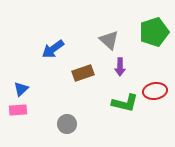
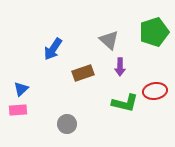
blue arrow: rotated 20 degrees counterclockwise
